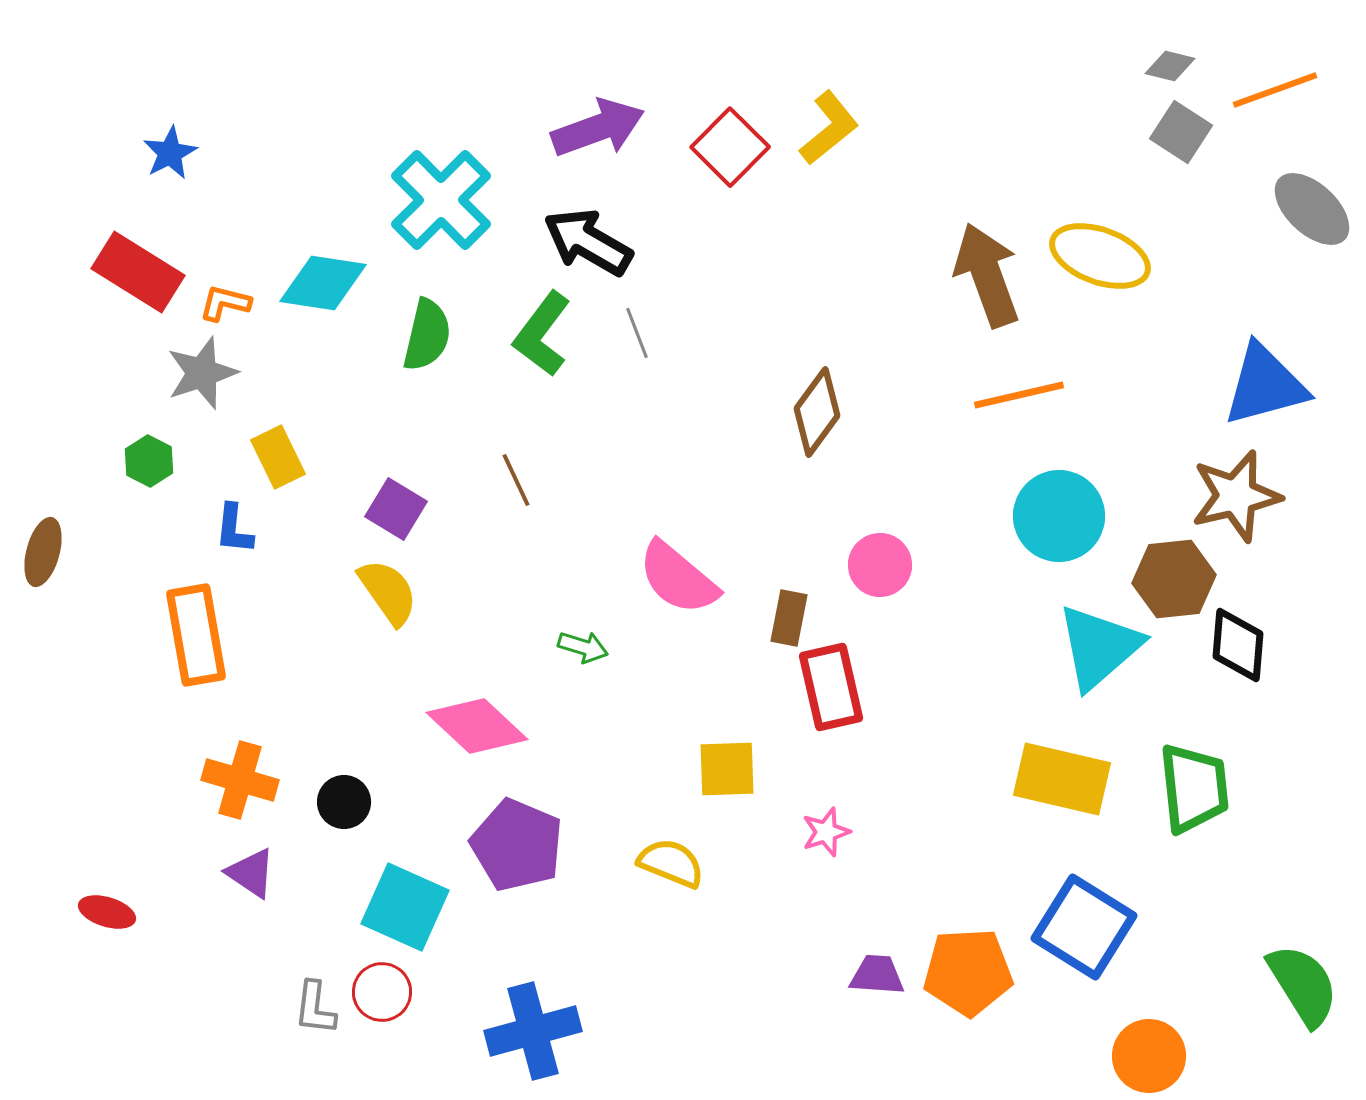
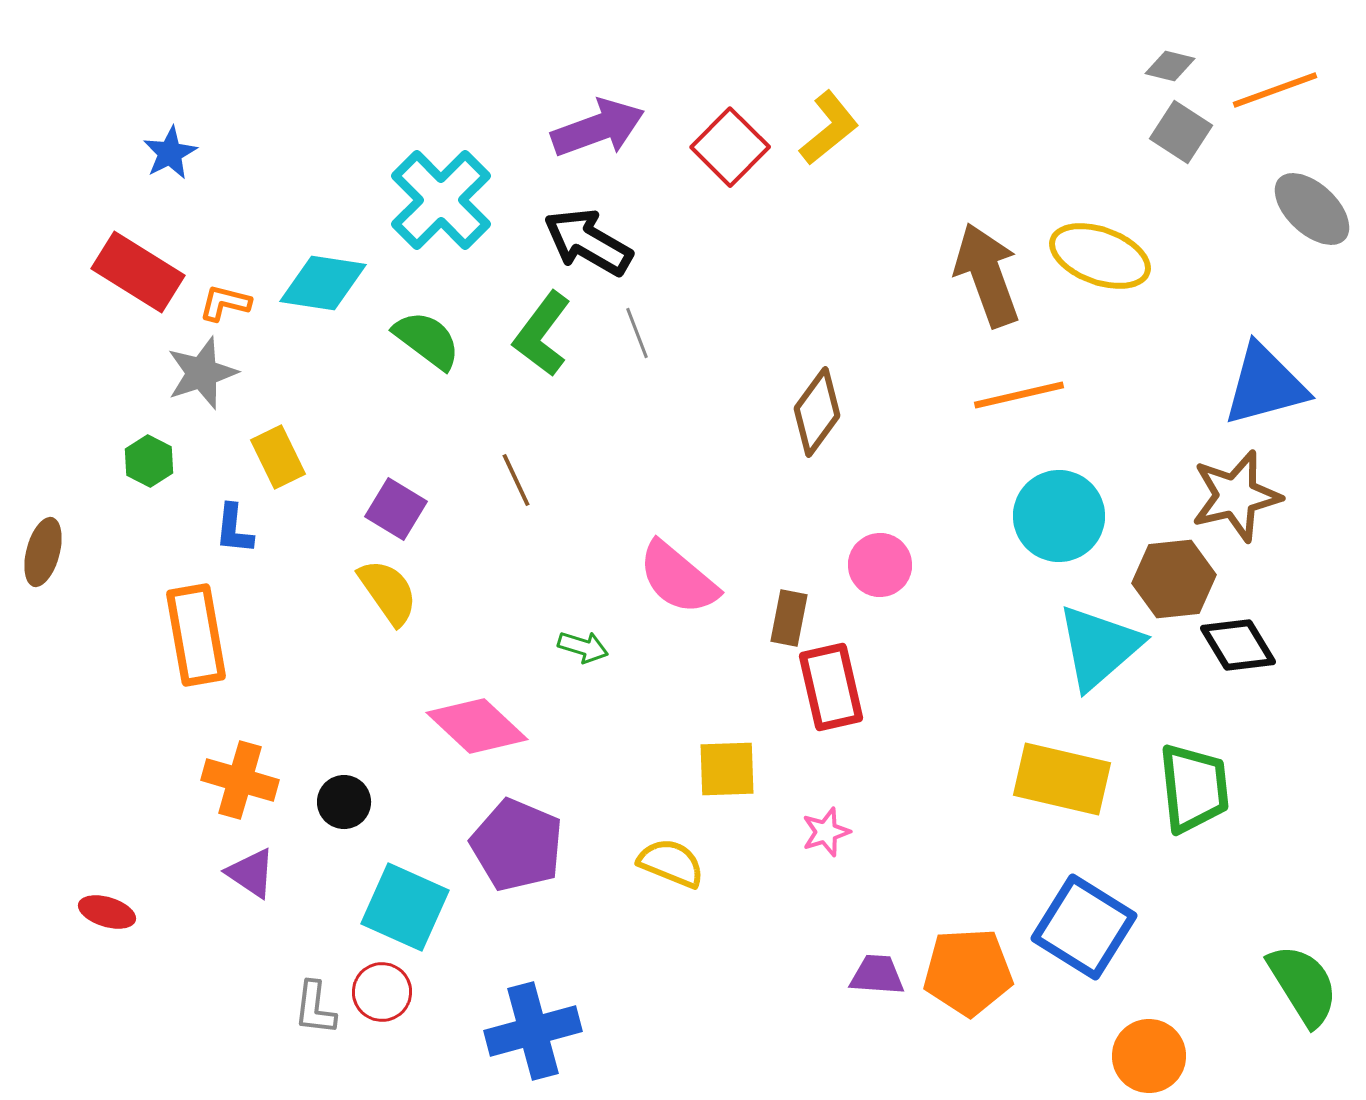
green semicircle at (427, 335): moved 5 px down; rotated 66 degrees counterclockwise
black diamond at (1238, 645): rotated 36 degrees counterclockwise
